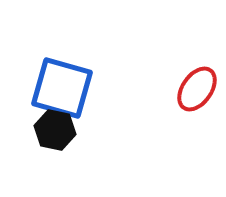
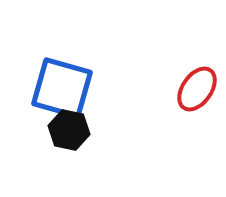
black hexagon: moved 14 px right
